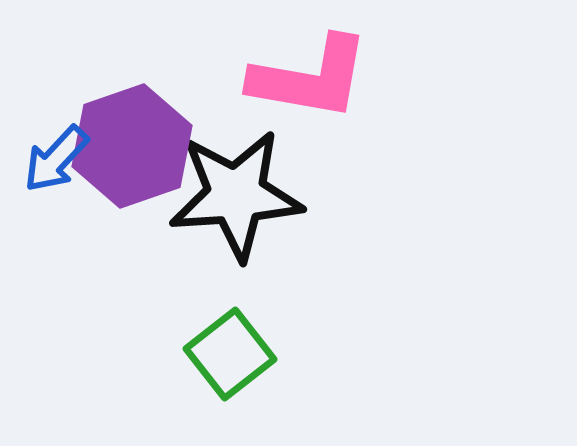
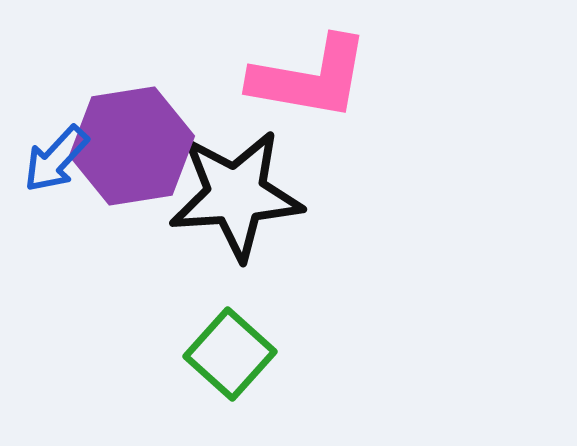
purple hexagon: rotated 10 degrees clockwise
green square: rotated 10 degrees counterclockwise
